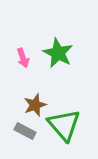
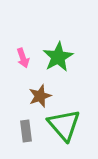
green star: moved 4 px down; rotated 16 degrees clockwise
brown star: moved 5 px right, 9 px up
gray rectangle: moved 1 px right; rotated 55 degrees clockwise
